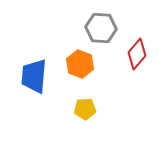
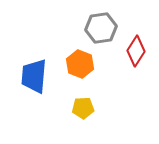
gray hexagon: rotated 12 degrees counterclockwise
red diamond: moved 1 px left, 3 px up; rotated 8 degrees counterclockwise
yellow pentagon: moved 2 px left, 1 px up
